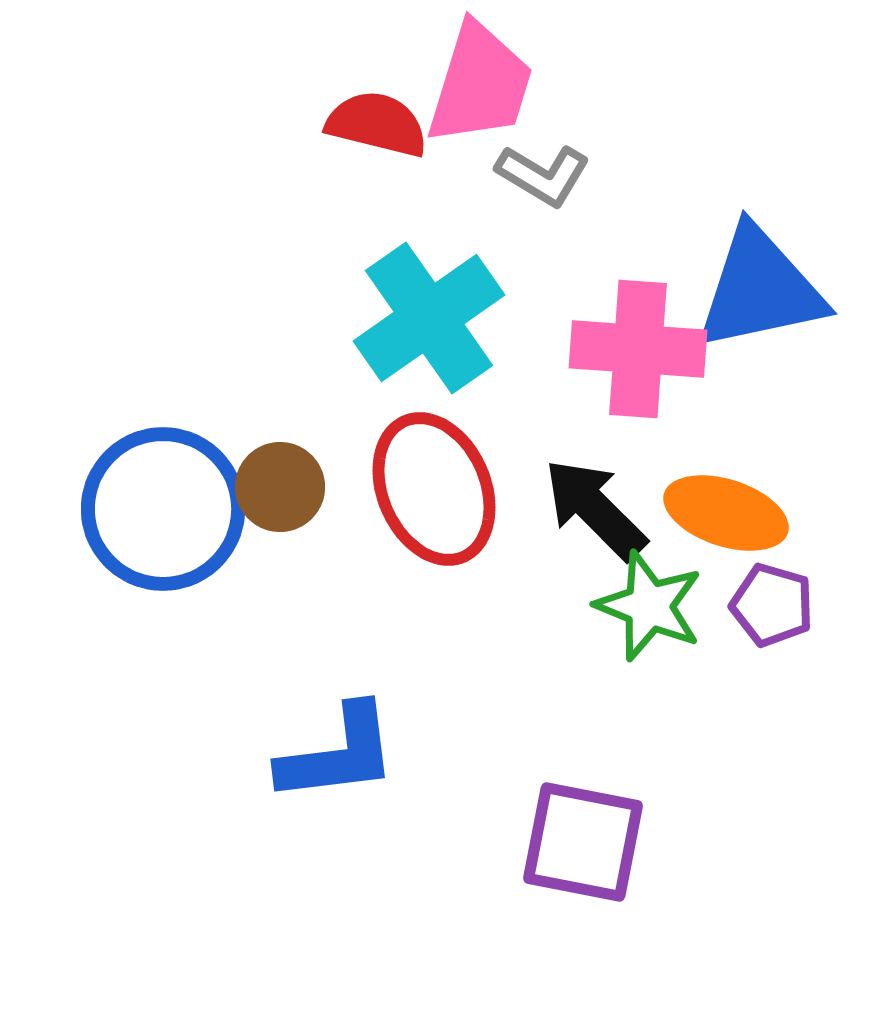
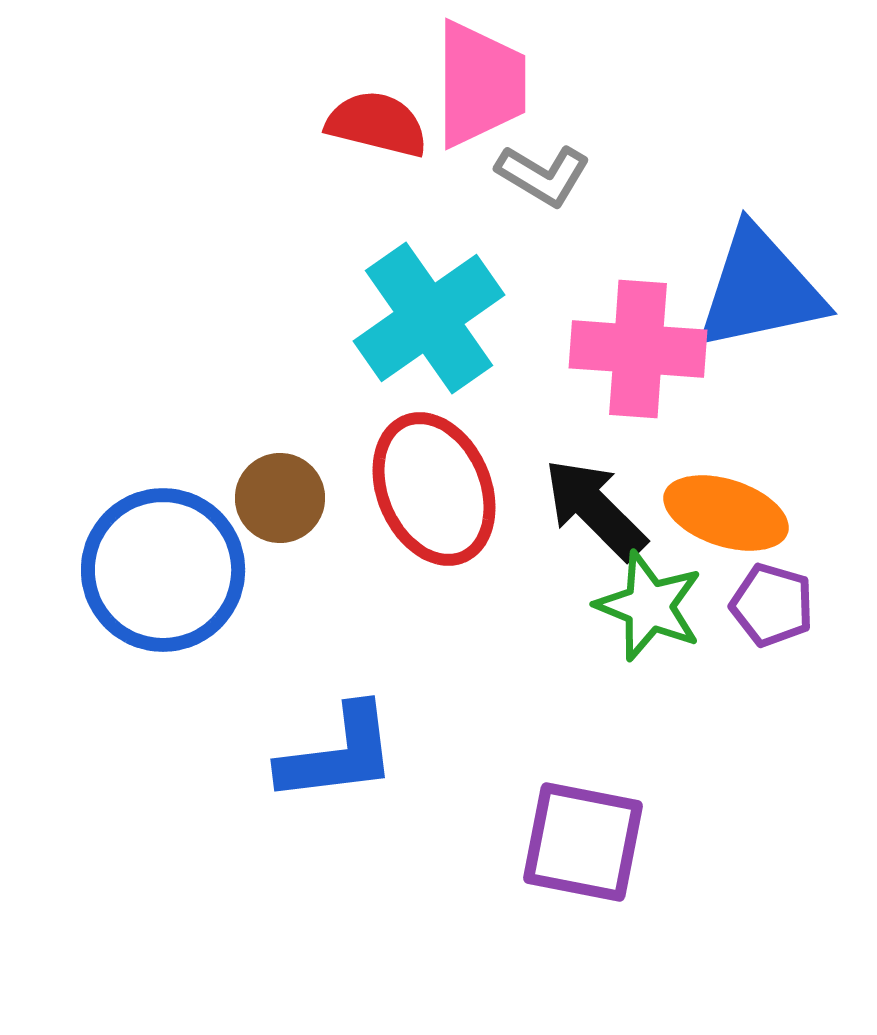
pink trapezoid: rotated 17 degrees counterclockwise
brown circle: moved 11 px down
blue circle: moved 61 px down
